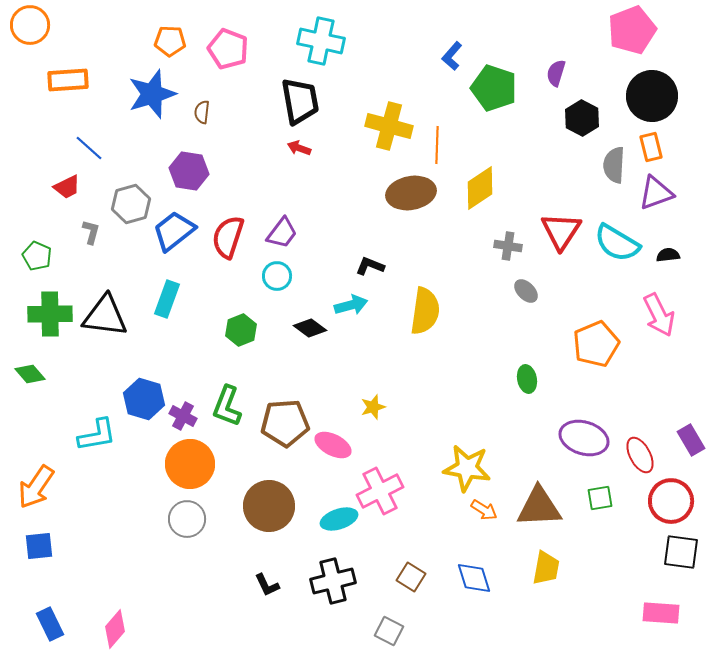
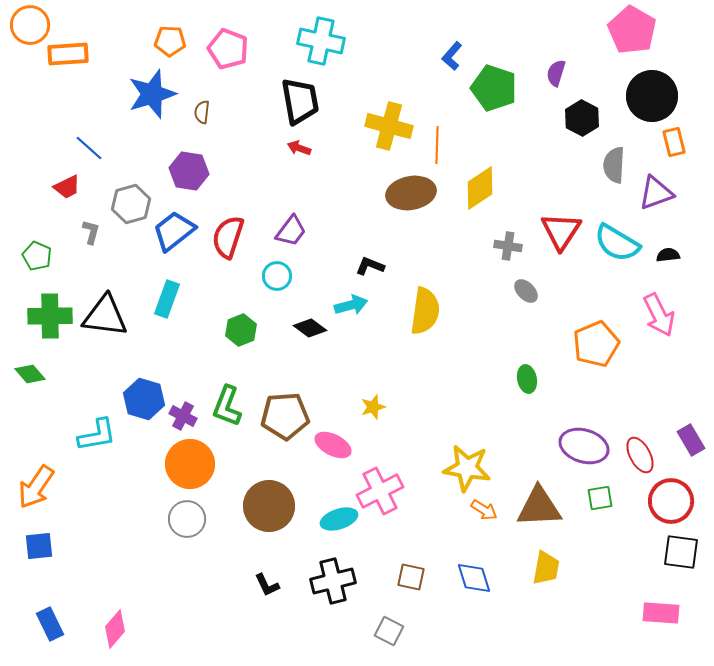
pink pentagon at (632, 30): rotated 21 degrees counterclockwise
orange rectangle at (68, 80): moved 26 px up
orange rectangle at (651, 147): moved 23 px right, 5 px up
purple trapezoid at (282, 233): moved 9 px right, 2 px up
green cross at (50, 314): moved 2 px down
brown pentagon at (285, 423): moved 7 px up
purple ellipse at (584, 438): moved 8 px down
brown square at (411, 577): rotated 20 degrees counterclockwise
